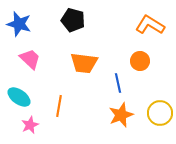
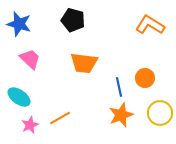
orange circle: moved 5 px right, 17 px down
blue line: moved 1 px right, 4 px down
orange line: moved 1 px right, 12 px down; rotated 50 degrees clockwise
